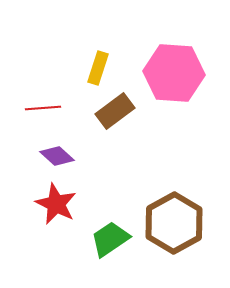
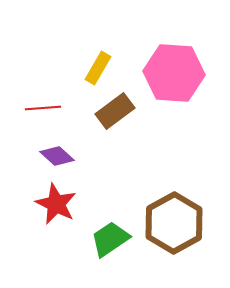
yellow rectangle: rotated 12 degrees clockwise
